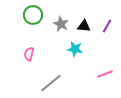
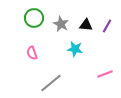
green circle: moved 1 px right, 3 px down
black triangle: moved 2 px right, 1 px up
pink semicircle: moved 3 px right, 1 px up; rotated 32 degrees counterclockwise
